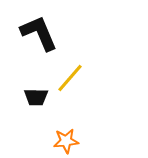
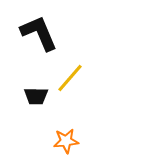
black trapezoid: moved 1 px up
